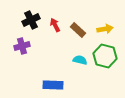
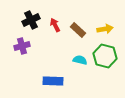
blue rectangle: moved 4 px up
